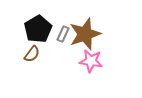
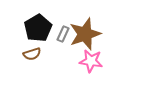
black pentagon: moved 1 px up
brown semicircle: rotated 36 degrees clockwise
